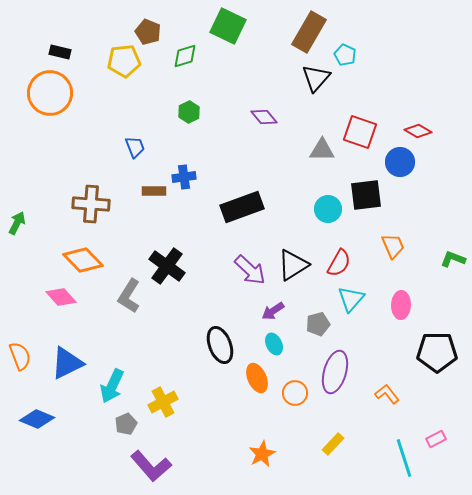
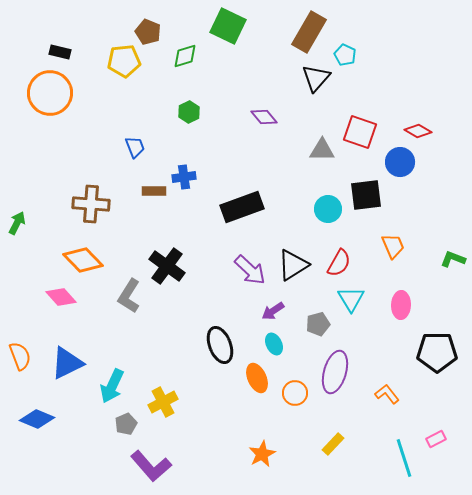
cyan triangle at (351, 299): rotated 12 degrees counterclockwise
